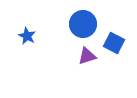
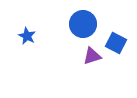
blue square: moved 2 px right
purple triangle: moved 5 px right
